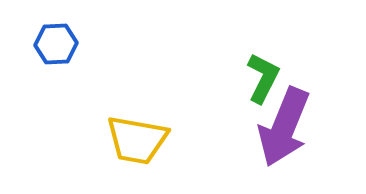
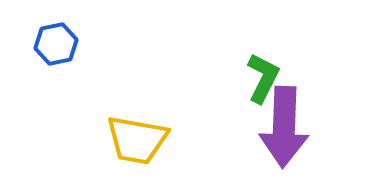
blue hexagon: rotated 9 degrees counterclockwise
purple arrow: rotated 20 degrees counterclockwise
